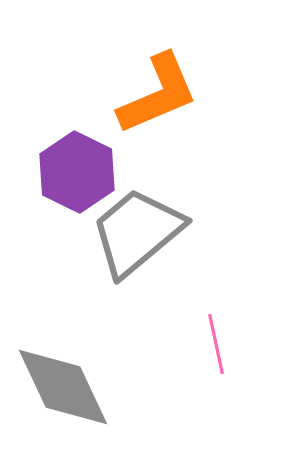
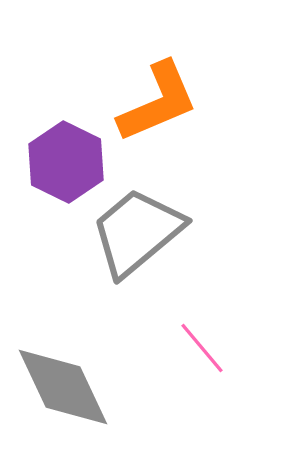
orange L-shape: moved 8 px down
purple hexagon: moved 11 px left, 10 px up
pink line: moved 14 px left, 4 px down; rotated 28 degrees counterclockwise
